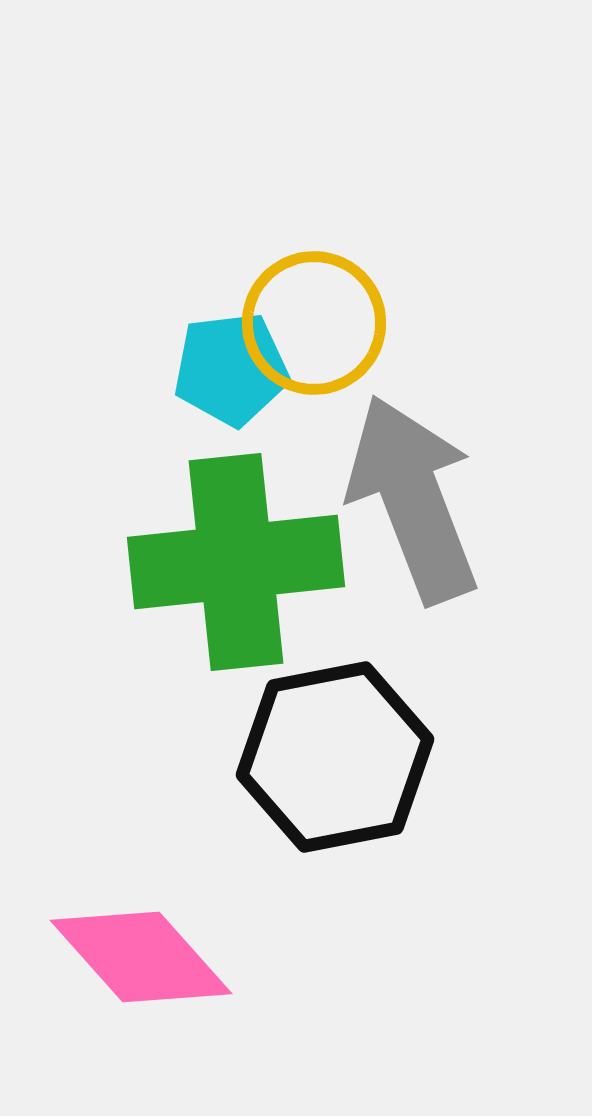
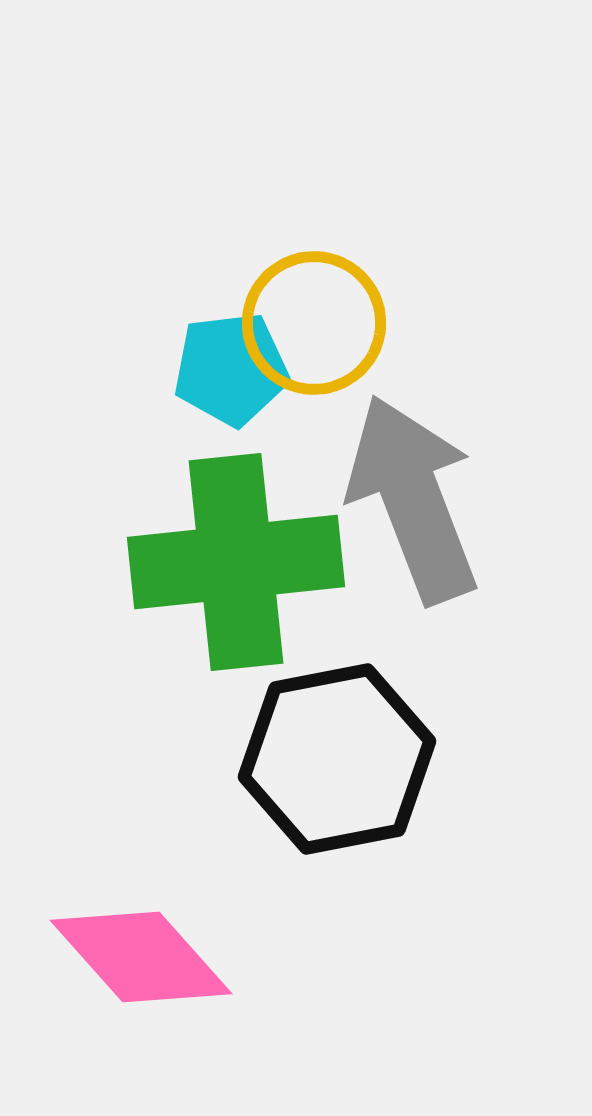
black hexagon: moved 2 px right, 2 px down
